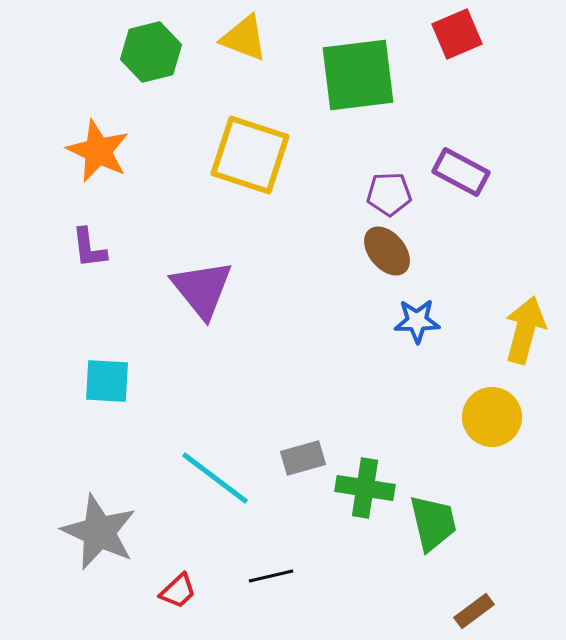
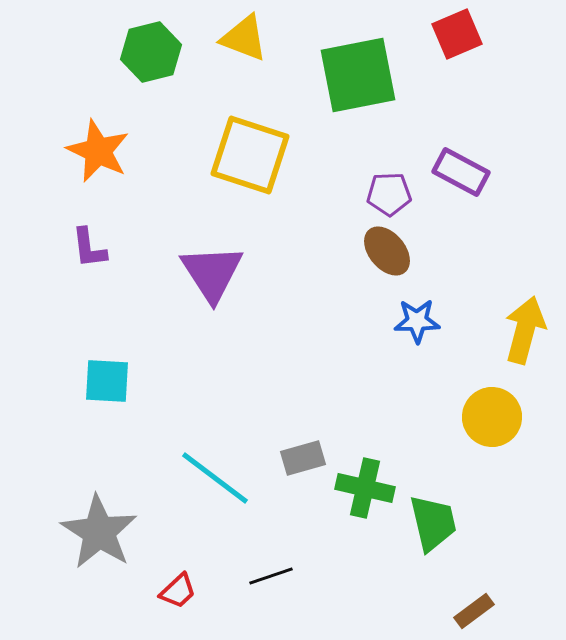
green square: rotated 4 degrees counterclockwise
purple triangle: moved 10 px right, 16 px up; rotated 6 degrees clockwise
green cross: rotated 4 degrees clockwise
gray star: rotated 8 degrees clockwise
black line: rotated 6 degrees counterclockwise
